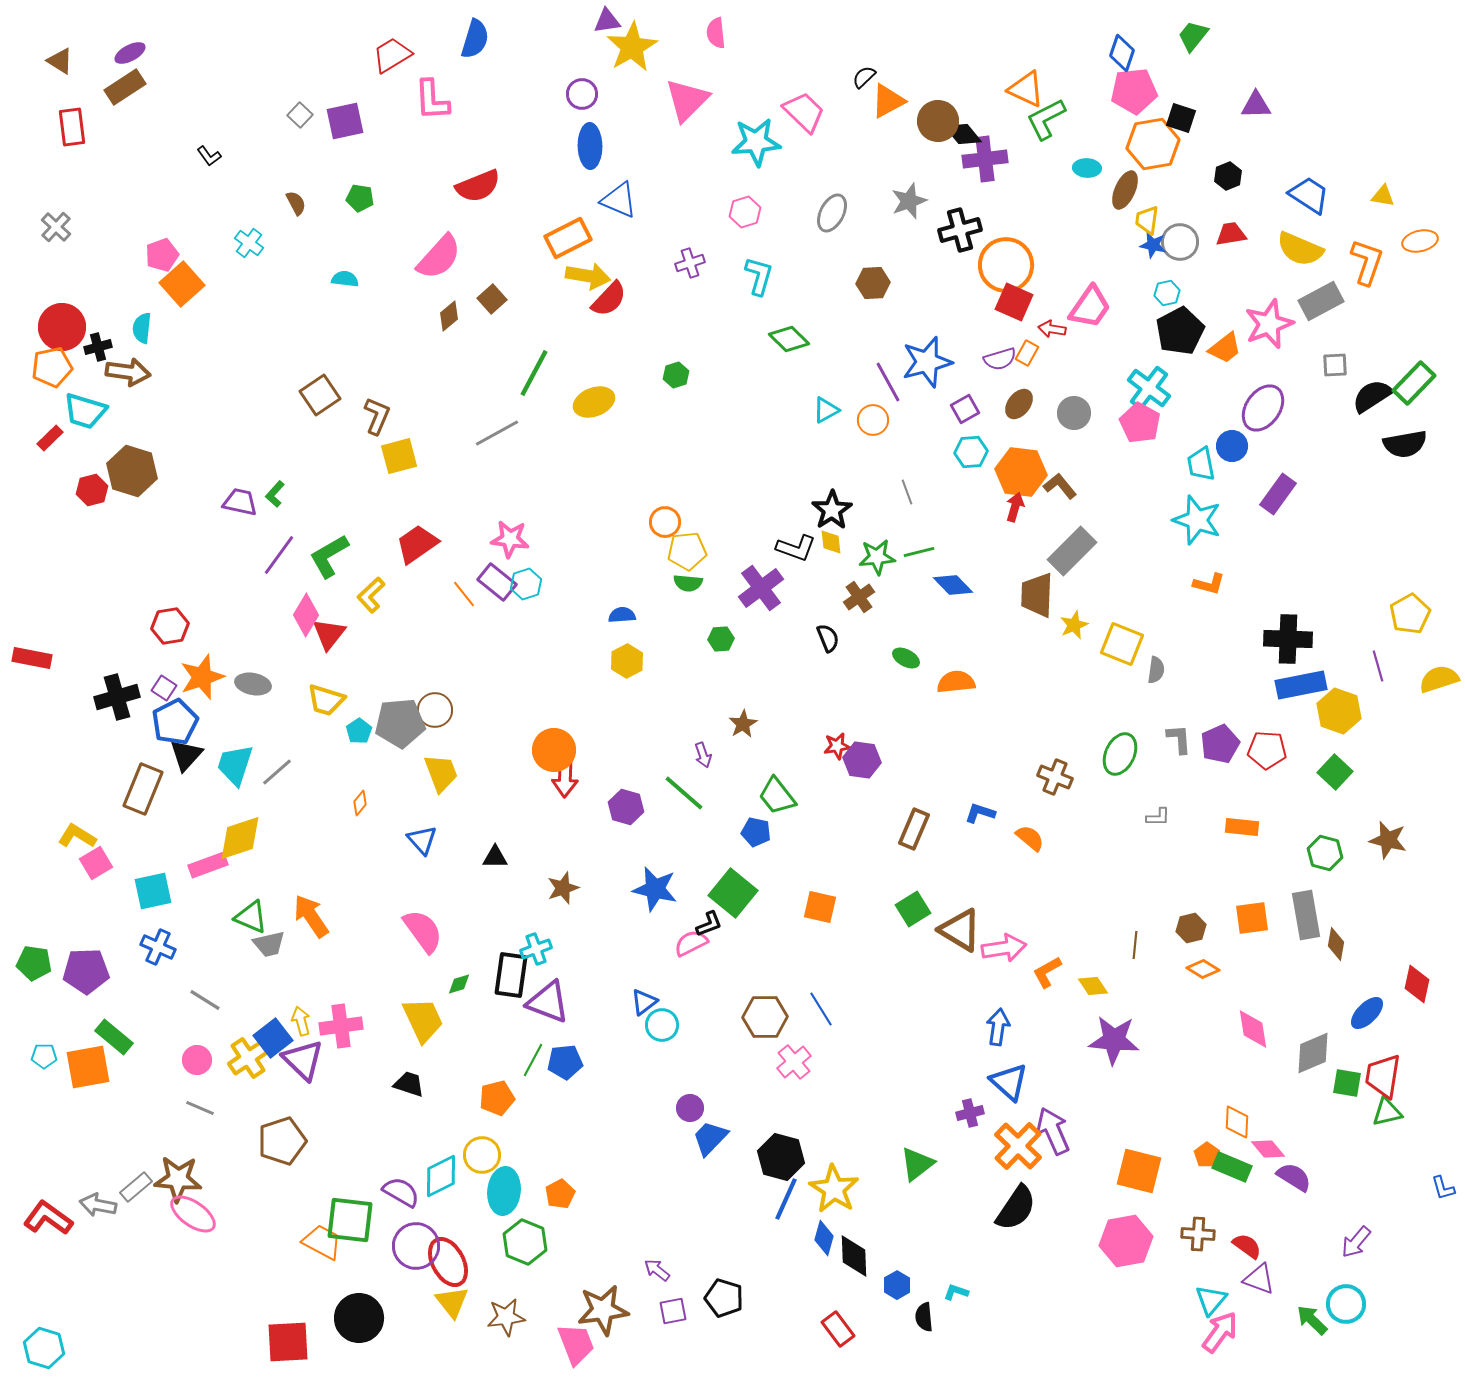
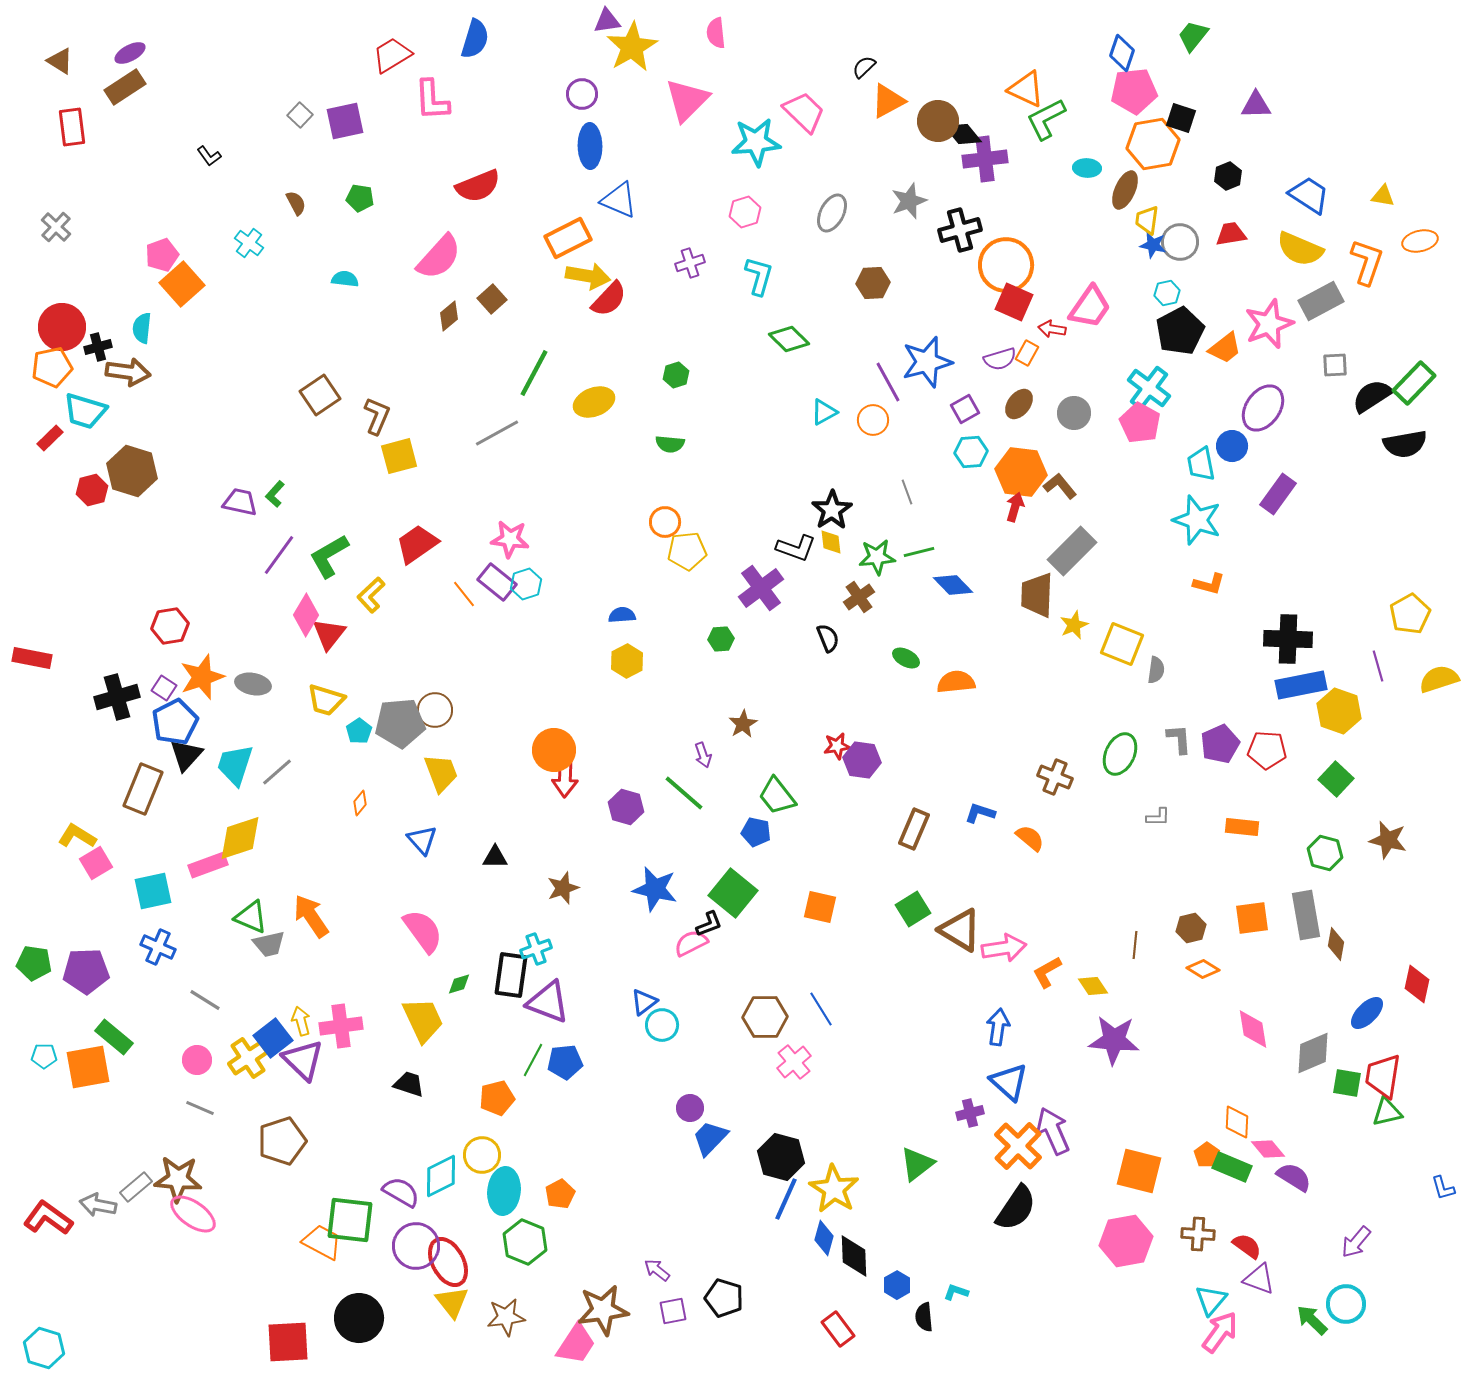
black semicircle at (864, 77): moved 10 px up
cyan triangle at (826, 410): moved 2 px left, 2 px down
green semicircle at (688, 583): moved 18 px left, 139 px up
green square at (1335, 772): moved 1 px right, 7 px down
pink trapezoid at (576, 1344): rotated 54 degrees clockwise
